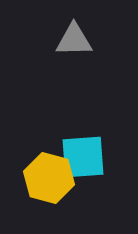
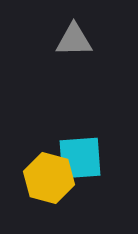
cyan square: moved 3 px left, 1 px down
